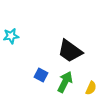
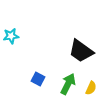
black trapezoid: moved 11 px right
blue square: moved 3 px left, 4 px down
green arrow: moved 3 px right, 2 px down
